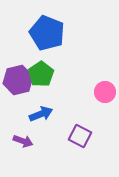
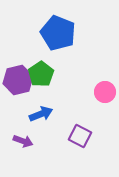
blue pentagon: moved 11 px right
